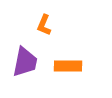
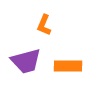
purple trapezoid: moved 1 px right, 1 px up; rotated 64 degrees clockwise
